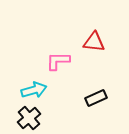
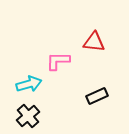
cyan arrow: moved 5 px left, 6 px up
black rectangle: moved 1 px right, 2 px up
black cross: moved 1 px left, 2 px up
